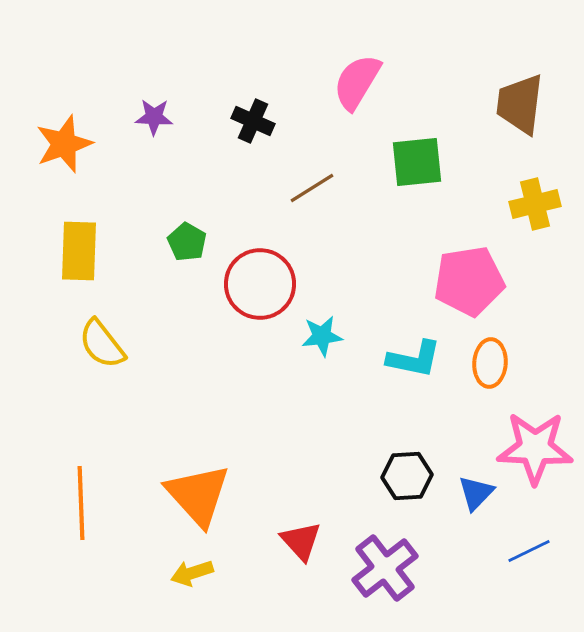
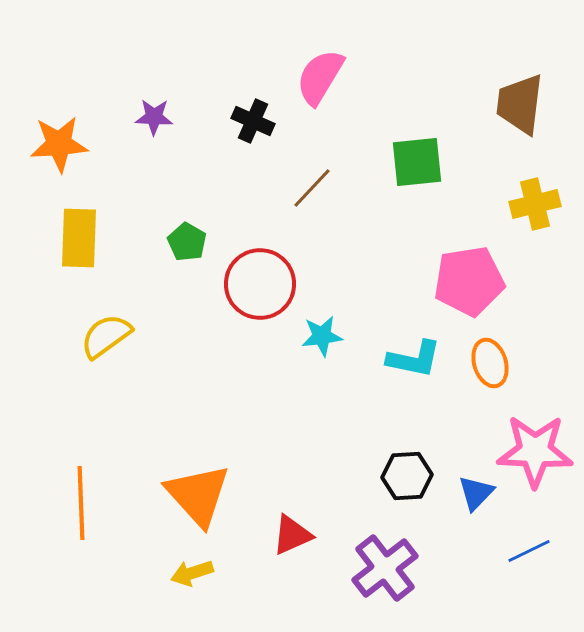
pink semicircle: moved 37 px left, 5 px up
orange star: moved 5 px left; rotated 16 degrees clockwise
brown line: rotated 15 degrees counterclockwise
yellow rectangle: moved 13 px up
yellow semicircle: moved 4 px right, 8 px up; rotated 92 degrees clockwise
orange ellipse: rotated 21 degrees counterclockwise
pink star: moved 3 px down
red triangle: moved 9 px left, 6 px up; rotated 48 degrees clockwise
